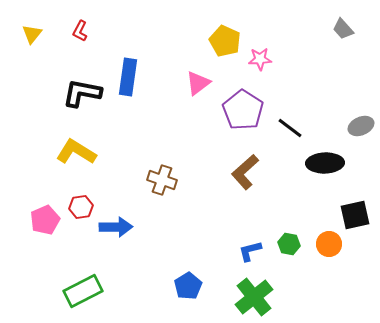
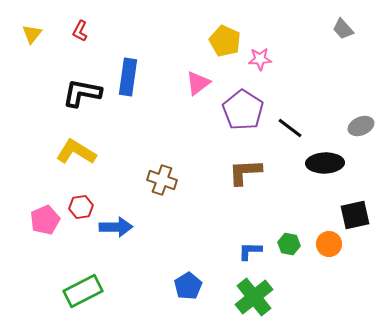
brown L-shape: rotated 39 degrees clockwise
blue L-shape: rotated 15 degrees clockwise
